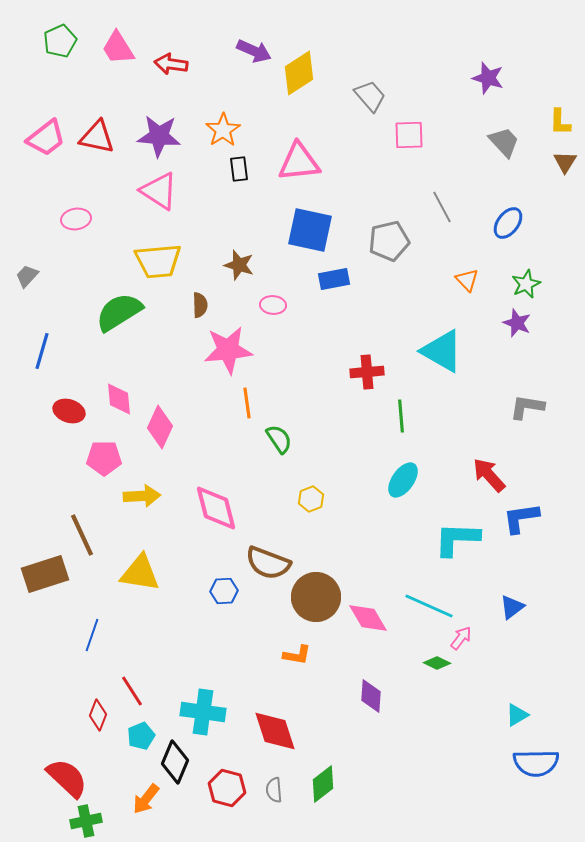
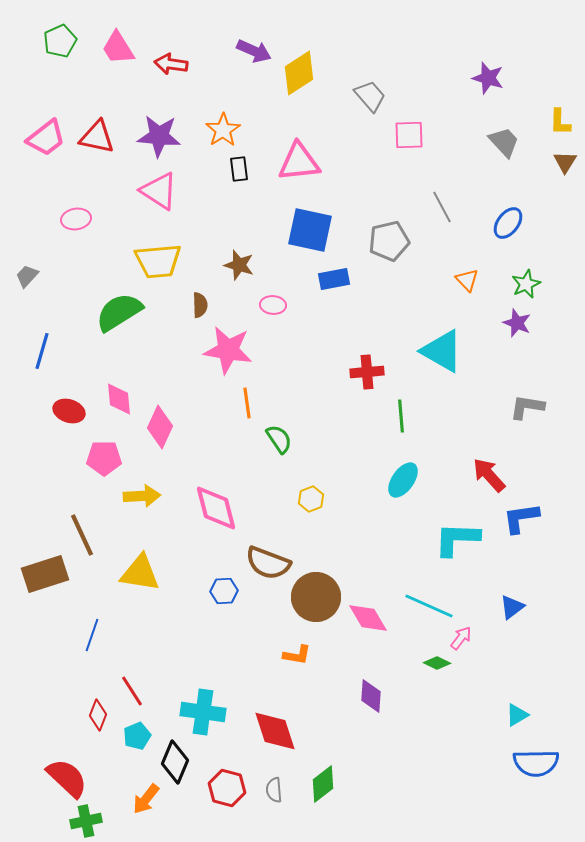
pink star at (228, 350): rotated 15 degrees clockwise
cyan pentagon at (141, 736): moved 4 px left
